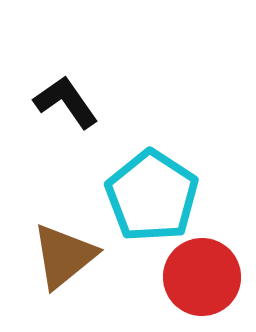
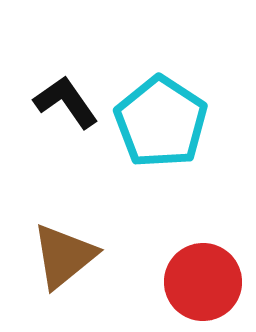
cyan pentagon: moved 9 px right, 74 px up
red circle: moved 1 px right, 5 px down
